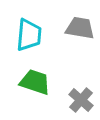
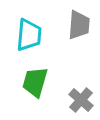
gray trapezoid: moved 1 px left, 3 px up; rotated 84 degrees clockwise
green trapezoid: rotated 92 degrees counterclockwise
